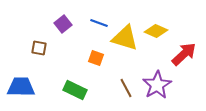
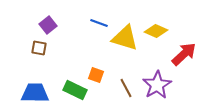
purple square: moved 15 px left, 1 px down
orange square: moved 17 px down
blue trapezoid: moved 14 px right, 6 px down
